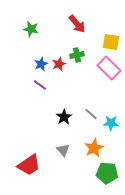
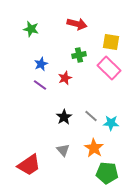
red arrow: rotated 36 degrees counterclockwise
green cross: moved 2 px right
red star: moved 6 px right, 14 px down
gray line: moved 2 px down
orange star: rotated 12 degrees counterclockwise
